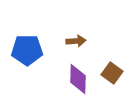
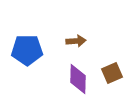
brown square: rotated 30 degrees clockwise
